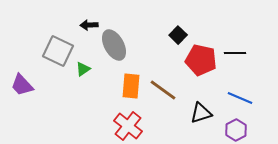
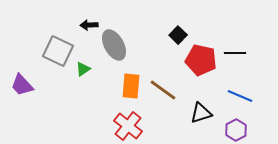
blue line: moved 2 px up
